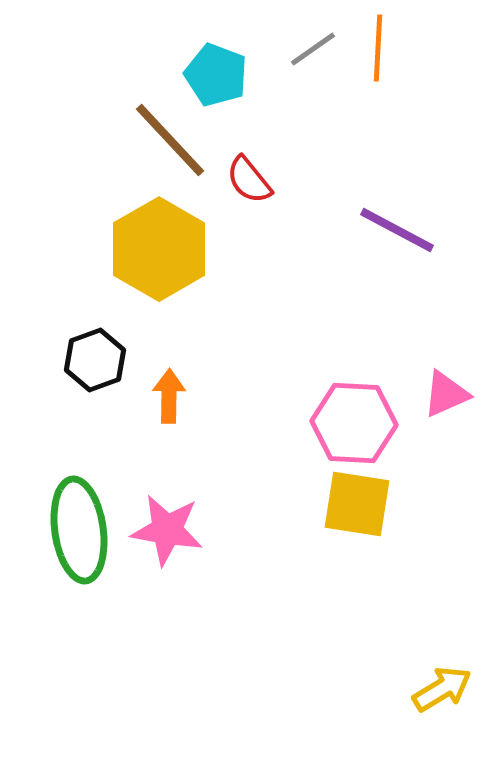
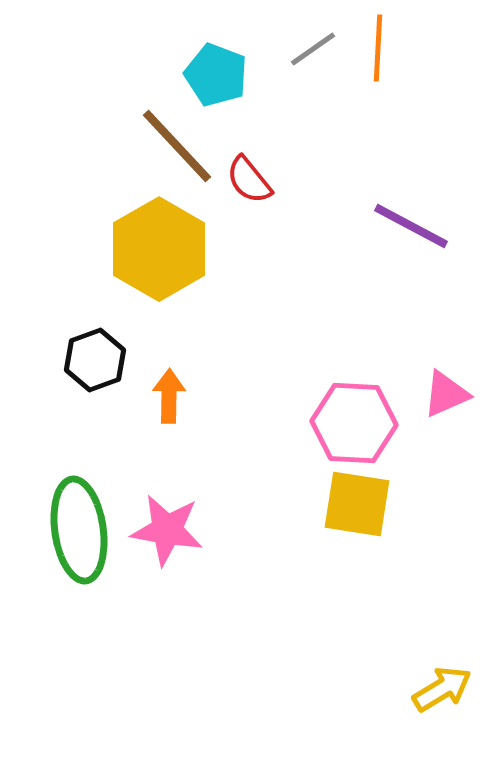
brown line: moved 7 px right, 6 px down
purple line: moved 14 px right, 4 px up
